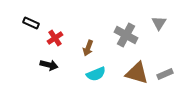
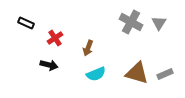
black rectangle: moved 5 px left
gray cross: moved 5 px right, 13 px up
